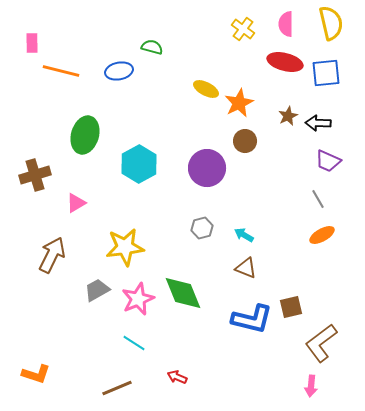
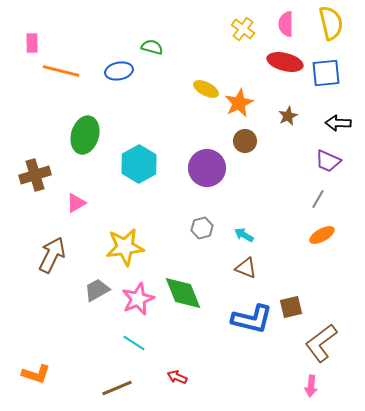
black arrow: moved 20 px right
gray line: rotated 60 degrees clockwise
